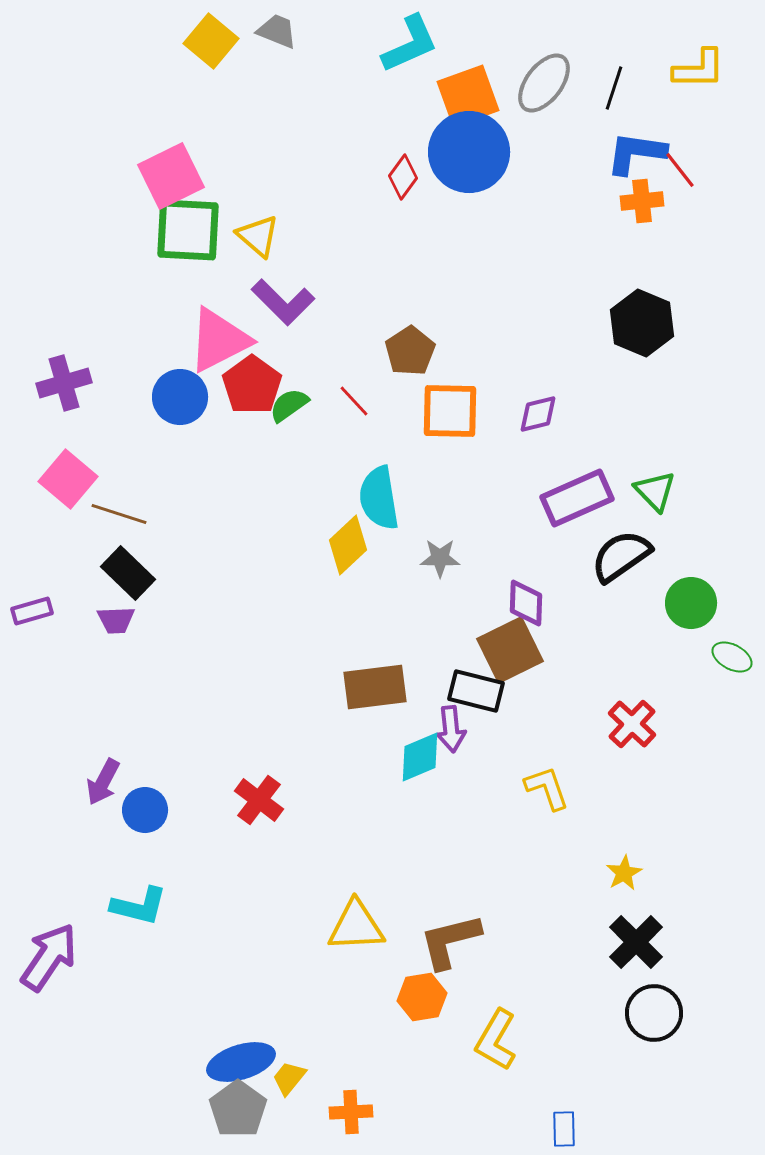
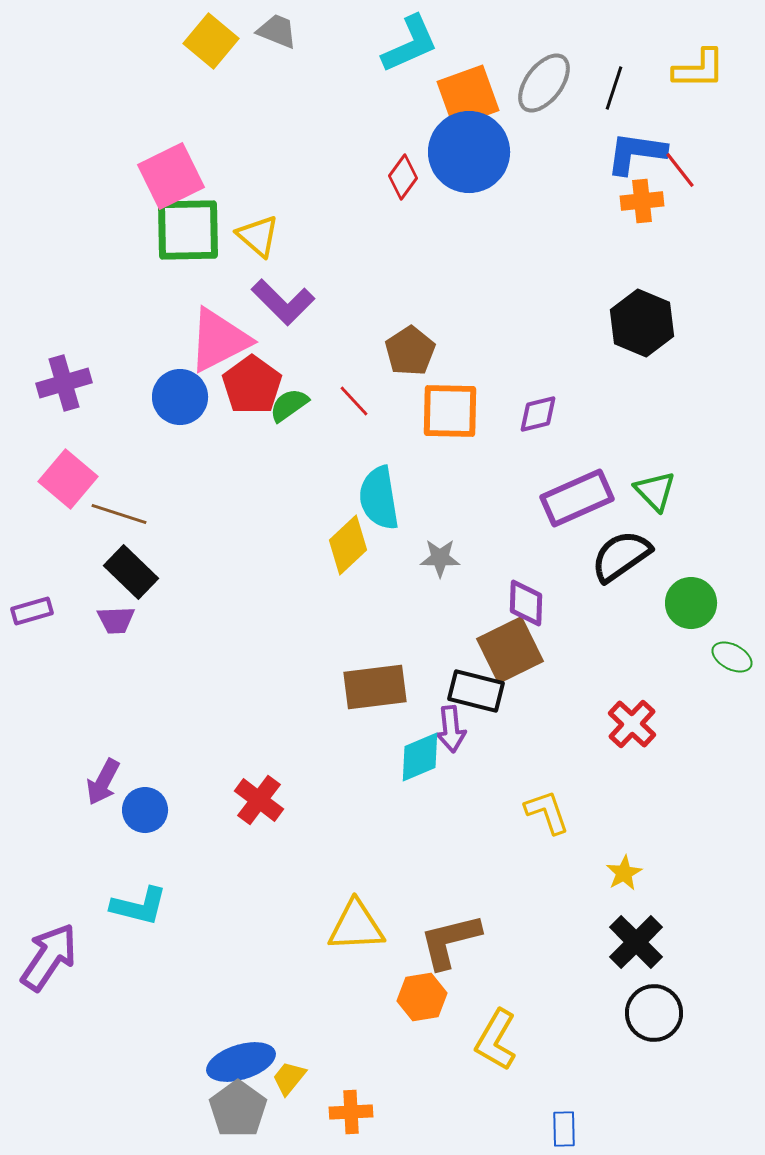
green square at (188, 230): rotated 4 degrees counterclockwise
black rectangle at (128, 573): moved 3 px right, 1 px up
yellow L-shape at (547, 788): moved 24 px down
